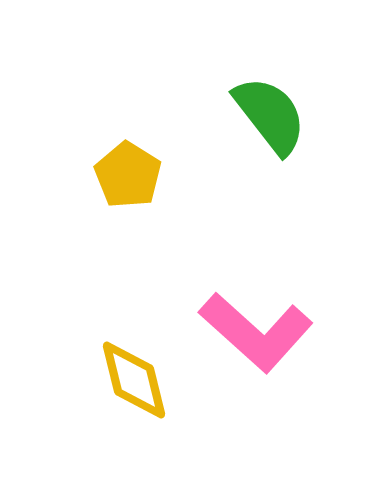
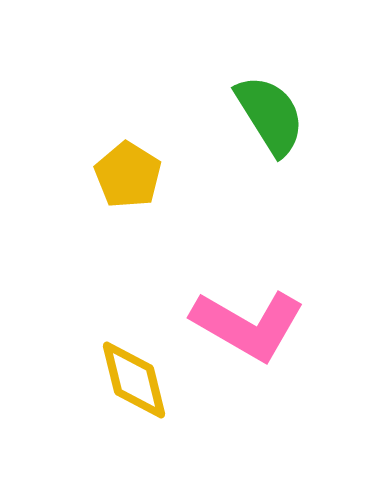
green semicircle: rotated 6 degrees clockwise
pink L-shape: moved 8 px left, 7 px up; rotated 12 degrees counterclockwise
